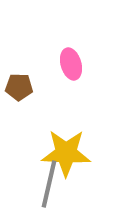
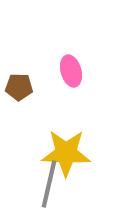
pink ellipse: moved 7 px down
